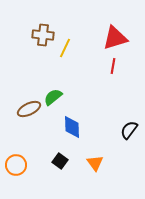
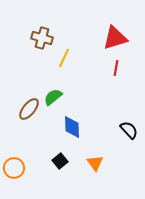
brown cross: moved 1 px left, 3 px down; rotated 10 degrees clockwise
yellow line: moved 1 px left, 10 px down
red line: moved 3 px right, 2 px down
brown ellipse: rotated 25 degrees counterclockwise
black semicircle: rotated 102 degrees clockwise
black square: rotated 14 degrees clockwise
orange circle: moved 2 px left, 3 px down
